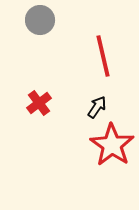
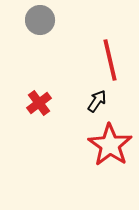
red line: moved 7 px right, 4 px down
black arrow: moved 6 px up
red star: moved 2 px left
